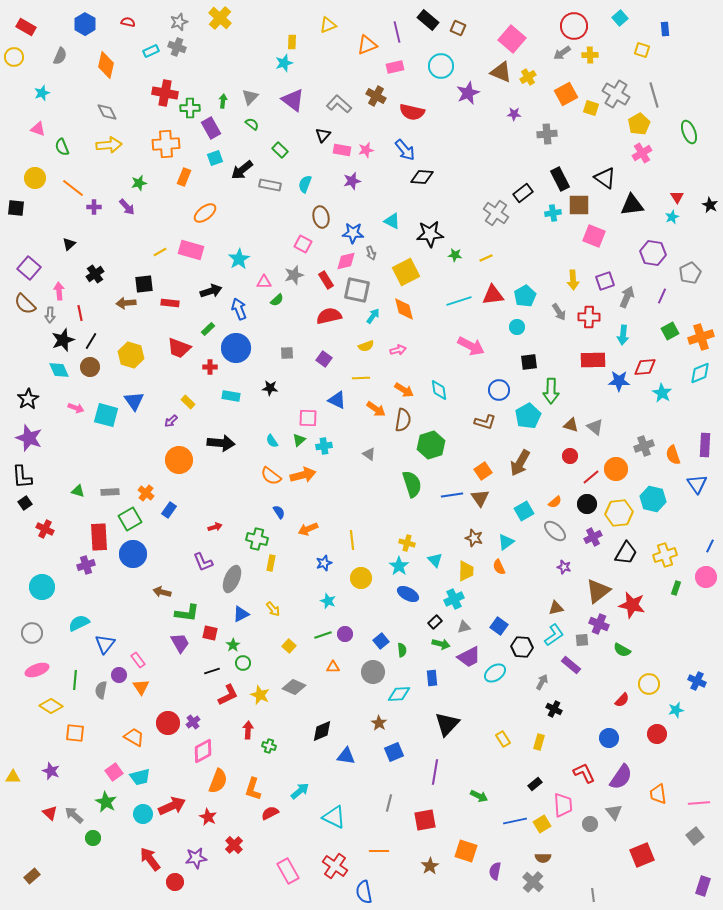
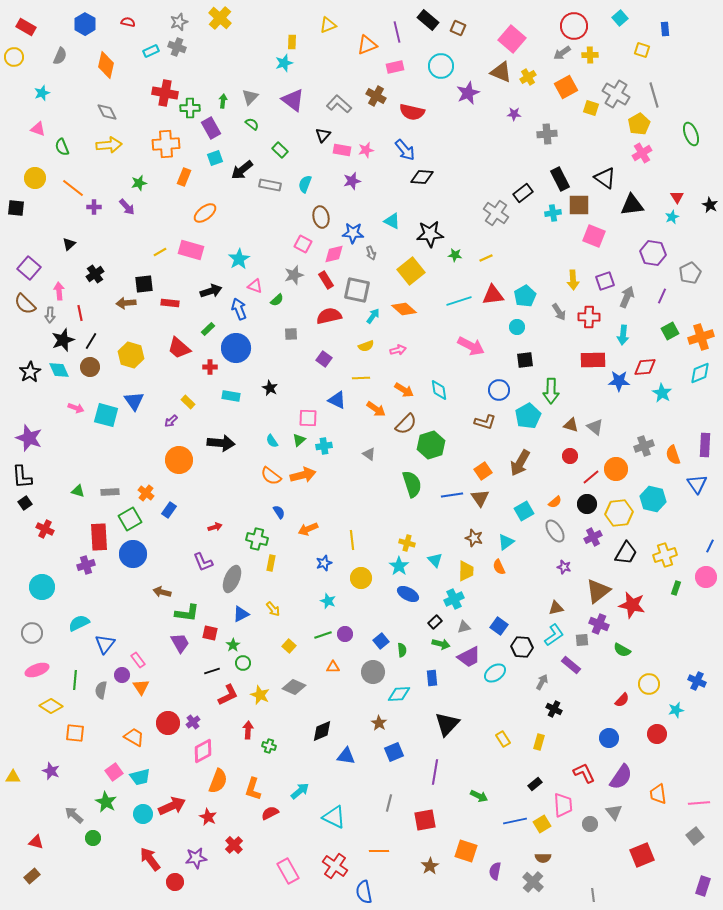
orange square at (566, 94): moved 7 px up
green ellipse at (689, 132): moved 2 px right, 2 px down
pink diamond at (346, 261): moved 12 px left, 7 px up
yellow square at (406, 272): moved 5 px right, 1 px up; rotated 12 degrees counterclockwise
pink triangle at (264, 282): moved 9 px left, 4 px down; rotated 21 degrees clockwise
orange diamond at (404, 309): rotated 35 degrees counterclockwise
red trapezoid at (179, 348): rotated 20 degrees clockwise
gray square at (287, 353): moved 4 px right, 19 px up
black square at (529, 362): moved 4 px left, 2 px up
black star at (270, 388): rotated 21 degrees clockwise
black star at (28, 399): moved 2 px right, 27 px up
brown semicircle at (403, 420): moved 3 px right, 4 px down; rotated 35 degrees clockwise
gray ellipse at (555, 531): rotated 15 degrees clockwise
purple circle at (119, 675): moved 3 px right
red triangle at (50, 813): moved 14 px left, 29 px down; rotated 28 degrees counterclockwise
